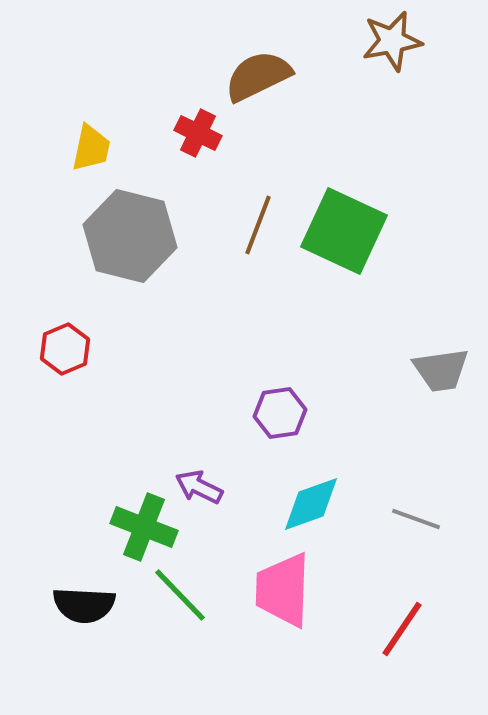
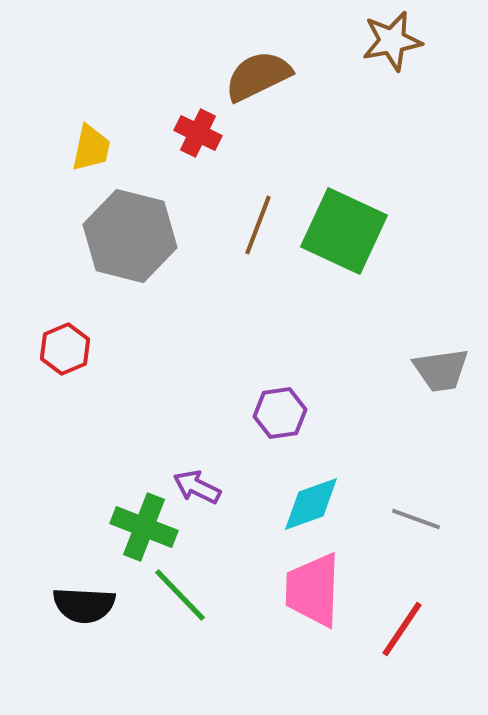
purple arrow: moved 2 px left
pink trapezoid: moved 30 px right
